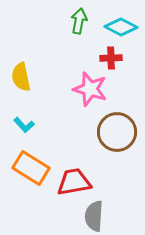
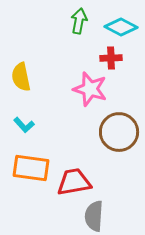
brown circle: moved 2 px right
orange rectangle: rotated 24 degrees counterclockwise
